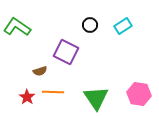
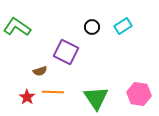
black circle: moved 2 px right, 2 px down
